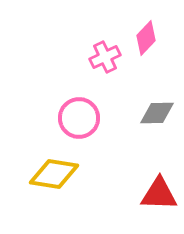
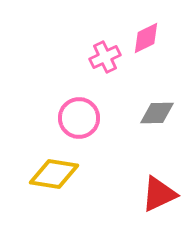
pink diamond: rotated 20 degrees clockwise
red triangle: rotated 27 degrees counterclockwise
